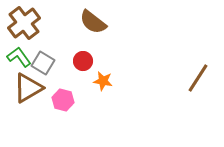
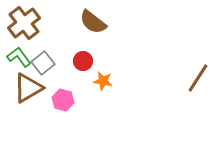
gray square: rotated 20 degrees clockwise
